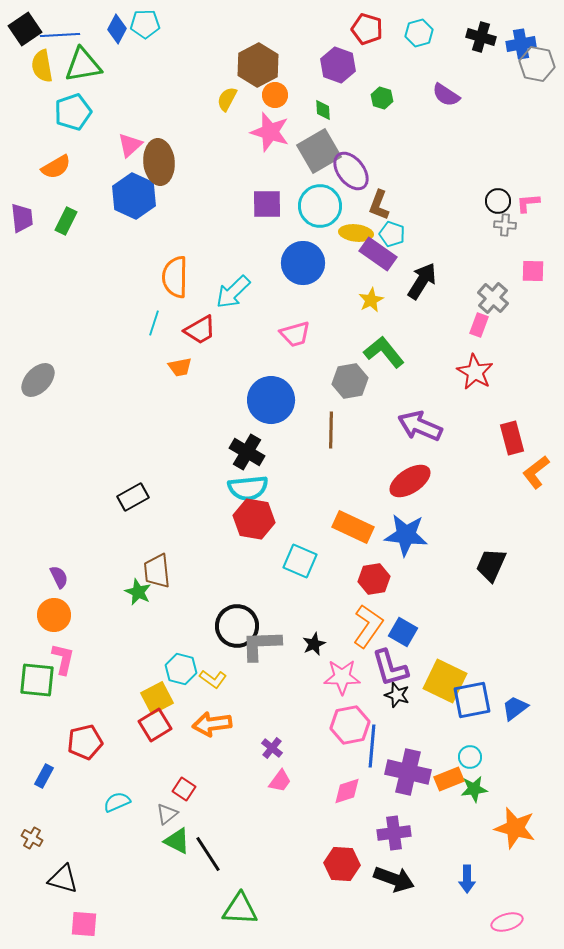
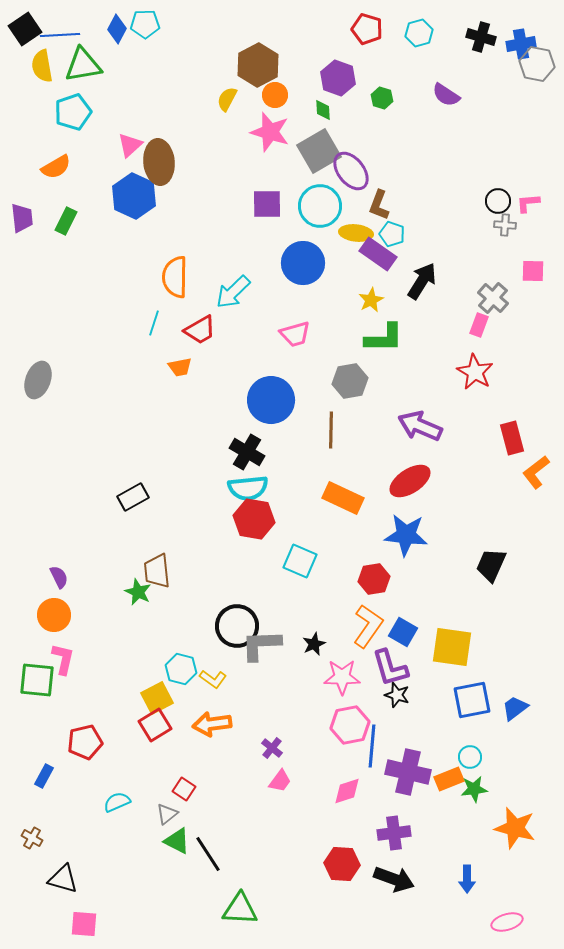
purple hexagon at (338, 65): moved 13 px down
green L-shape at (384, 352): moved 14 px up; rotated 129 degrees clockwise
gray ellipse at (38, 380): rotated 24 degrees counterclockwise
orange rectangle at (353, 527): moved 10 px left, 29 px up
yellow square at (445, 681): moved 7 px right, 34 px up; rotated 18 degrees counterclockwise
